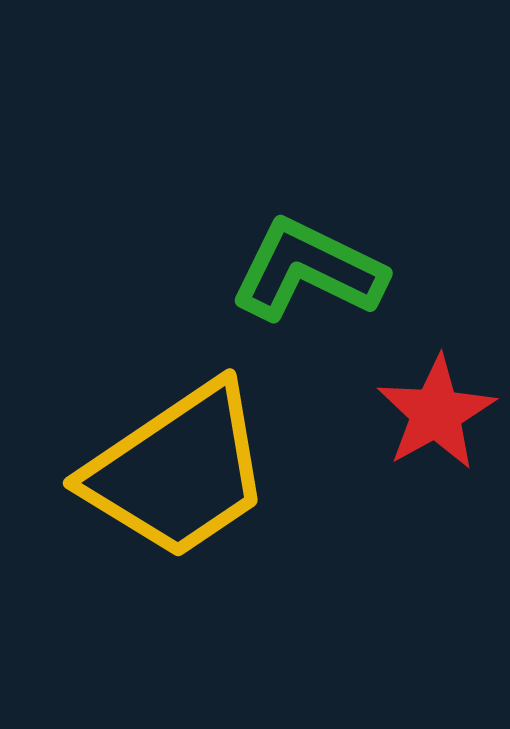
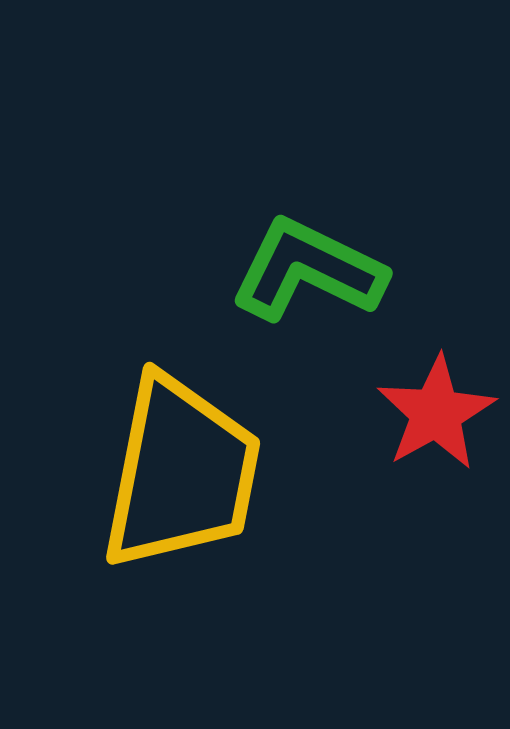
yellow trapezoid: moved 3 px right, 2 px down; rotated 45 degrees counterclockwise
